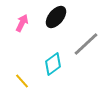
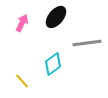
gray line: moved 1 px right, 1 px up; rotated 36 degrees clockwise
